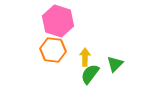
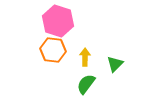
green semicircle: moved 4 px left, 10 px down
